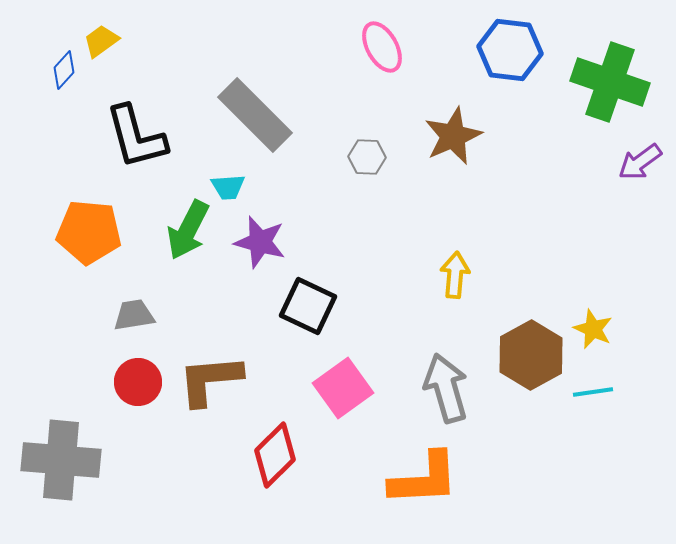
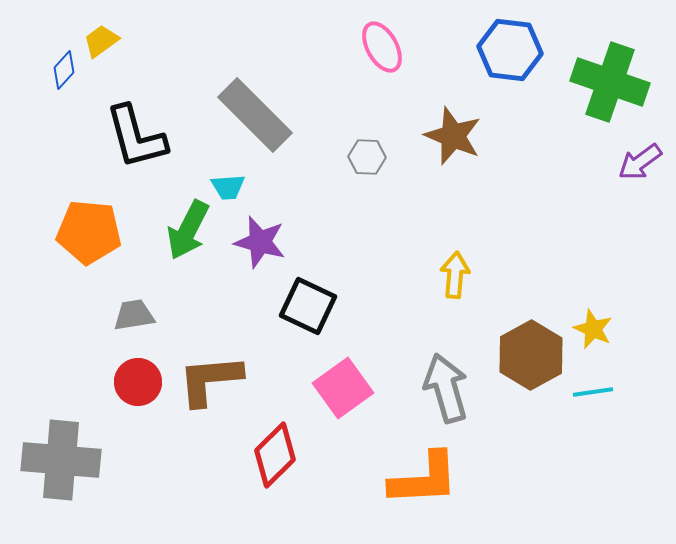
brown star: rotated 26 degrees counterclockwise
